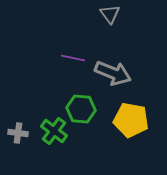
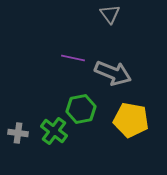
green hexagon: rotated 16 degrees counterclockwise
